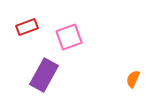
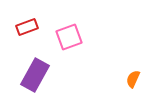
purple rectangle: moved 9 px left
